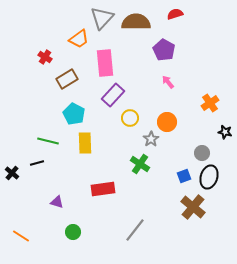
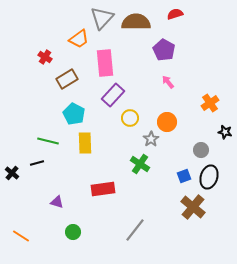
gray circle: moved 1 px left, 3 px up
